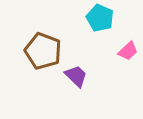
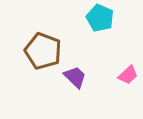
pink trapezoid: moved 24 px down
purple trapezoid: moved 1 px left, 1 px down
